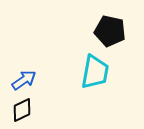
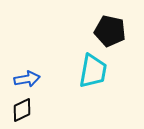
cyan trapezoid: moved 2 px left, 1 px up
blue arrow: moved 3 px right, 1 px up; rotated 25 degrees clockwise
